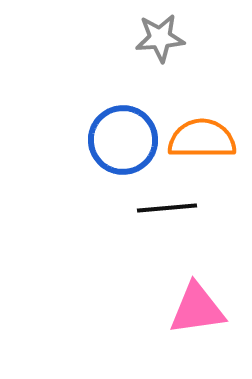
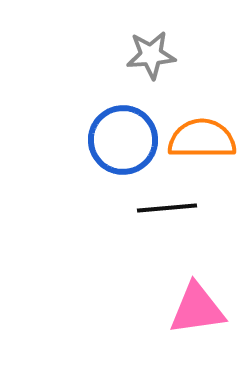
gray star: moved 9 px left, 17 px down
